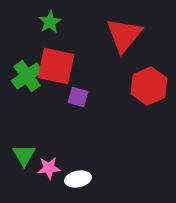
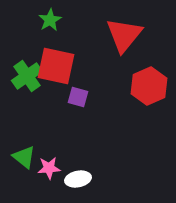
green star: moved 2 px up
green triangle: moved 2 px down; rotated 20 degrees counterclockwise
